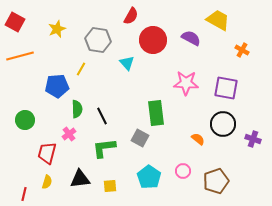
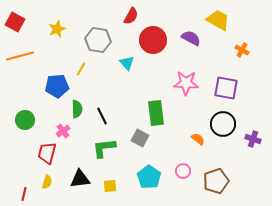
pink cross: moved 6 px left, 3 px up
